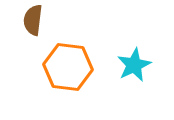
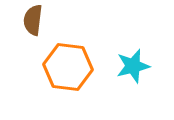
cyan star: moved 1 px left, 1 px down; rotated 12 degrees clockwise
